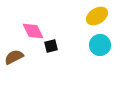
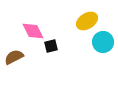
yellow ellipse: moved 10 px left, 5 px down
cyan circle: moved 3 px right, 3 px up
